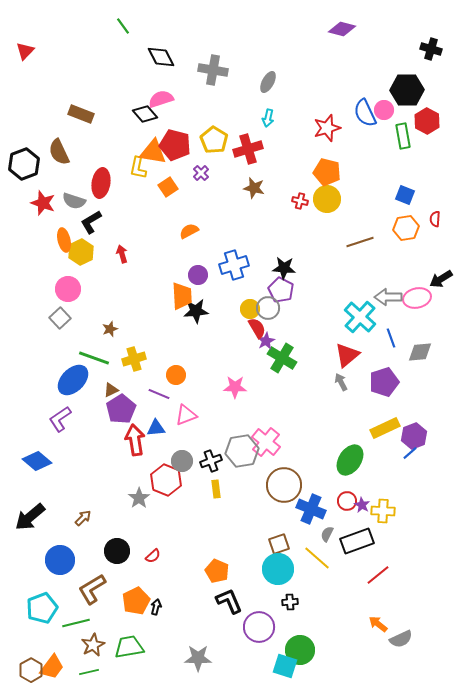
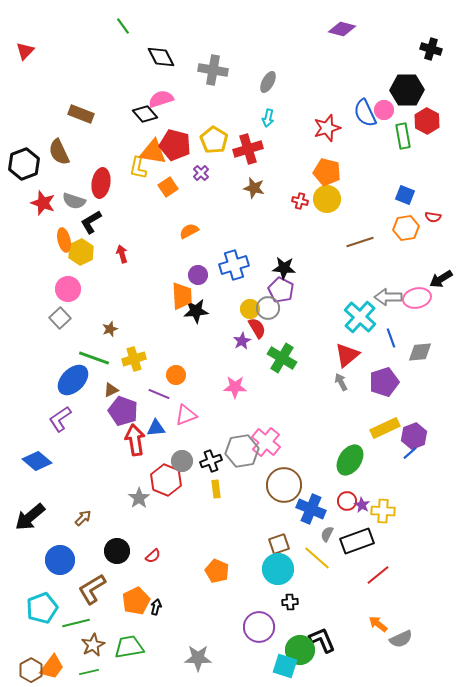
red semicircle at (435, 219): moved 2 px left, 2 px up; rotated 84 degrees counterclockwise
purple star at (266, 341): moved 24 px left
purple pentagon at (121, 409): moved 2 px right, 2 px down; rotated 20 degrees counterclockwise
black L-shape at (229, 601): moved 93 px right, 39 px down
